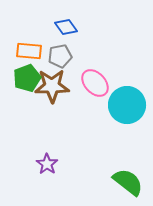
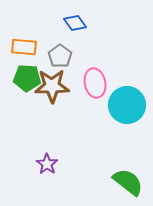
blue diamond: moved 9 px right, 4 px up
orange rectangle: moved 5 px left, 4 px up
gray pentagon: rotated 25 degrees counterclockwise
green pentagon: rotated 24 degrees clockwise
pink ellipse: rotated 32 degrees clockwise
